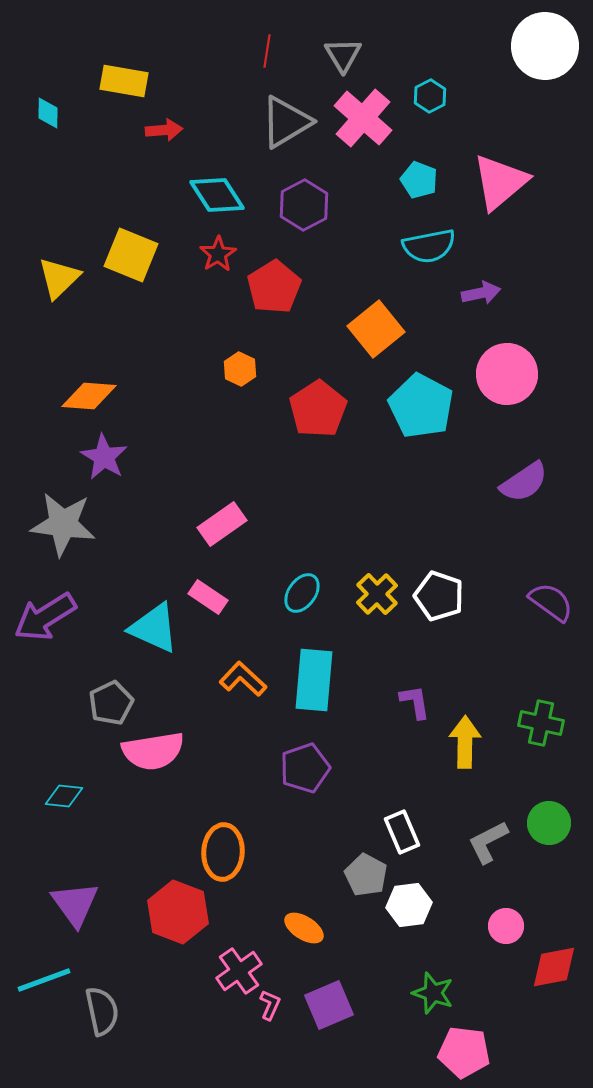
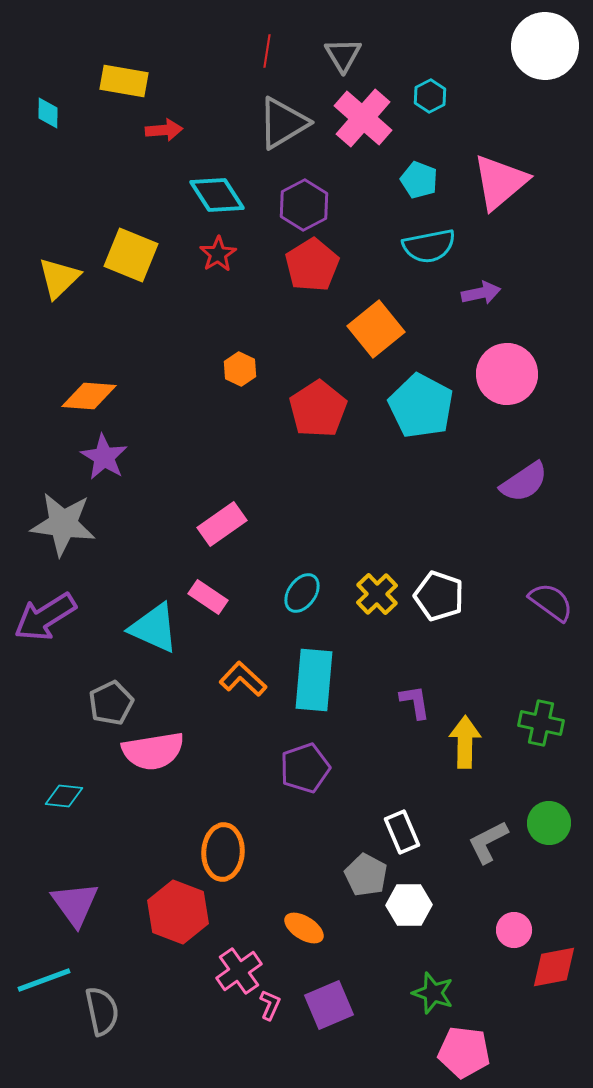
gray triangle at (286, 122): moved 3 px left, 1 px down
red pentagon at (274, 287): moved 38 px right, 22 px up
white hexagon at (409, 905): rotated 6 degrees clockwise
pink circle at (506, 926): moved 8 px right, 4 px down
